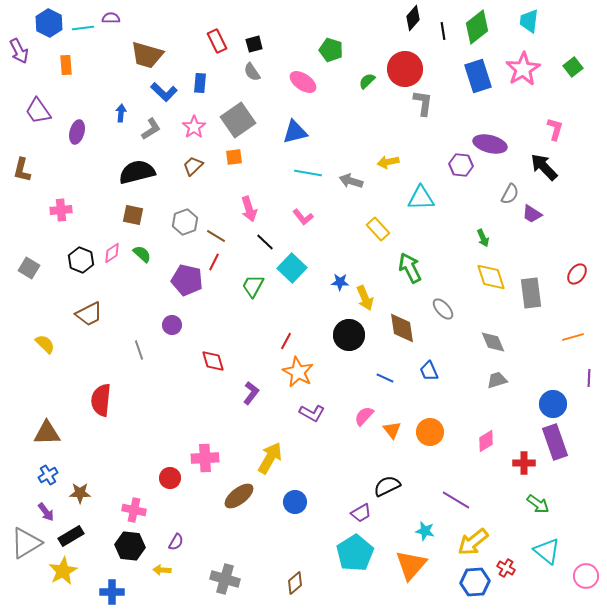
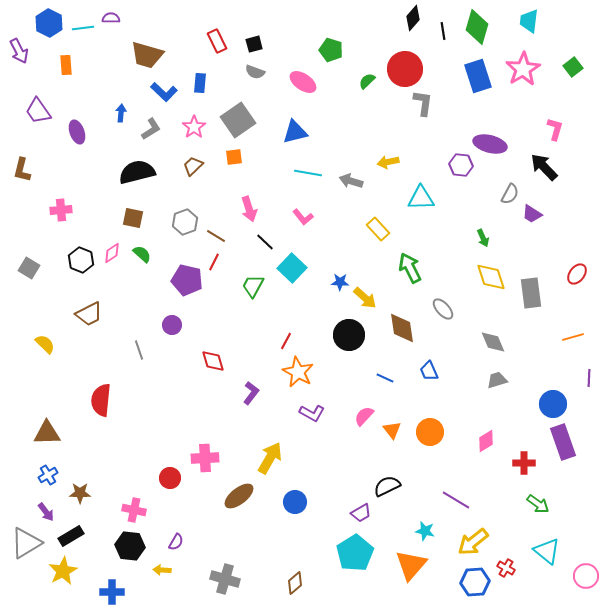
green diamond at (477, 27): rotated 36 degrees counterclockwise
gray semicircle at (252, 72): moved 3 px right; rotated 36 degrees counterclockwise
purple ellipse at (77, 132): rotated 35 degrees counterclockwise
brown square at (133, 215): moved 3 px down
yellow arrow at (365, 298): rotated 25 degrees counterclockwise
purple rectangle at (555, 442): moved 8 px right
